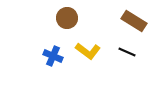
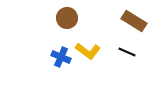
blue cross: moved 8 px right, 1 px down
